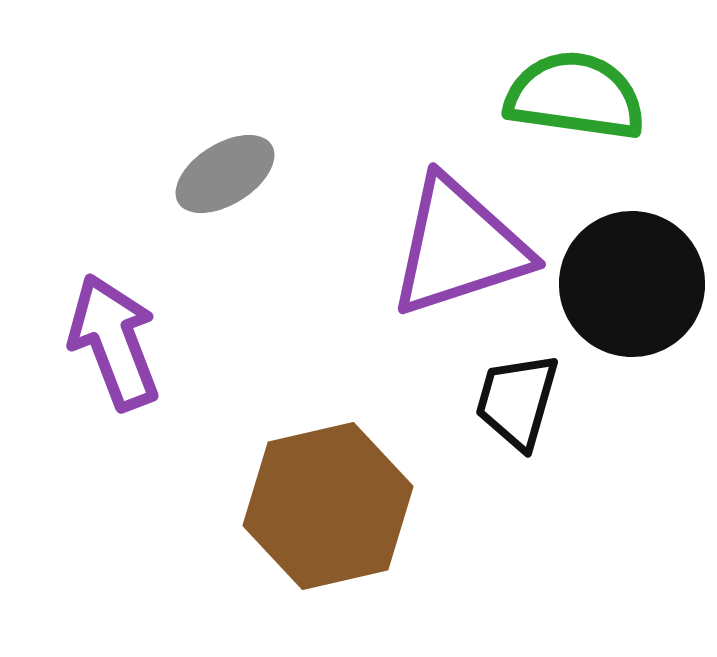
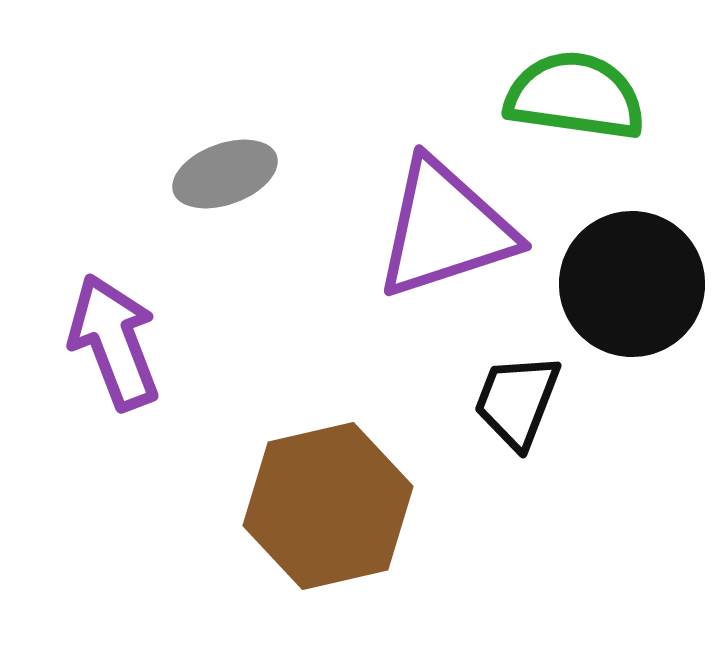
gray ellipse: rotated 12 degrees clockwise
purple triangle: moved 14 px left, 18 px up
black trapezoid: rotated 5 degrees clockwise
